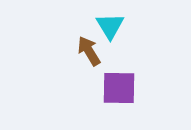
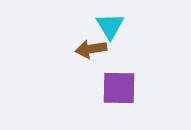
brown arrow: moved 2 px right, 2 px up; rotated 68 degrees counterclockwise
